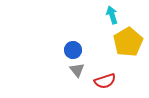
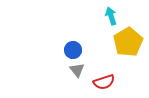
cyan arrow: moved 1 px left, 1 px down
red semicircle: moved 1 px left, 1 px down
